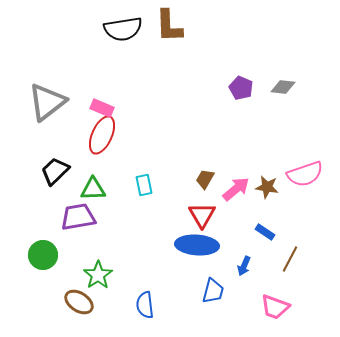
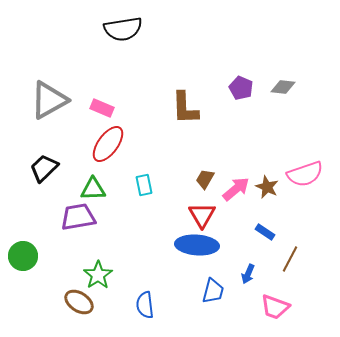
brown L-shape: moved 16 px right, 82 px down
gray triangle: moved 2 px right, 2 px up; rotated 9 degrees clockwise
red ellipse: moved 6 px right, 9 px down; rotated 12 degrees clockwise
black trapezoid: moved 11 px left, 3 px up
brown star: rotated 15 degrees clockwise
green circle: moved 20 px left, 1 px down
blue arrow: moved 4 px right, 8 px down
